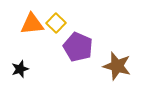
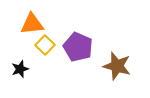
yellow square: moved 11 px left, 22 px down
